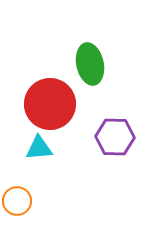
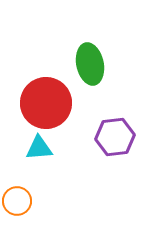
red circle: moved 4 px left, 1 px up
purple hexagon: rotated 9 degrees counterclockwise
